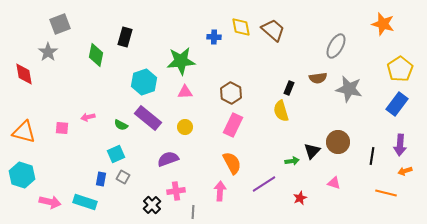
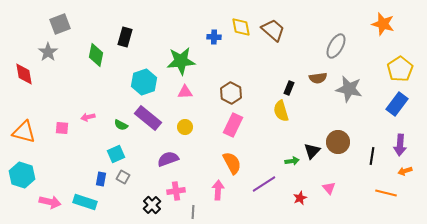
pink triangle at (334, 183): moved 5 px left, 5 px down; rotated 32 degrees clockwise
pink arrow at (220, 191): moved 2 px left, 1 px up
